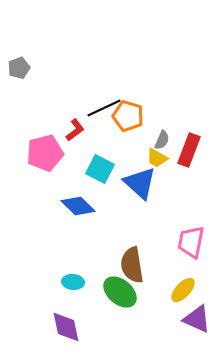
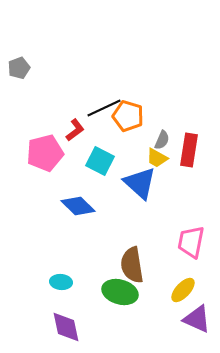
red rectangle: rotated 12 degrees counterclockwise
cyan square: moved 8 px up
cyan ellipse: moved 12 px left
green ellipse: rotated 24 degrees counterclockwise
